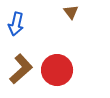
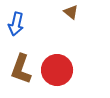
brown triangle: rotated 14 degrees counterclockwise
brown L-shape: rotated 152 degrees clockwise
